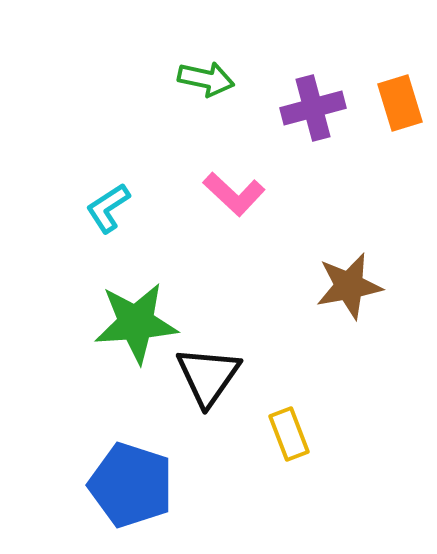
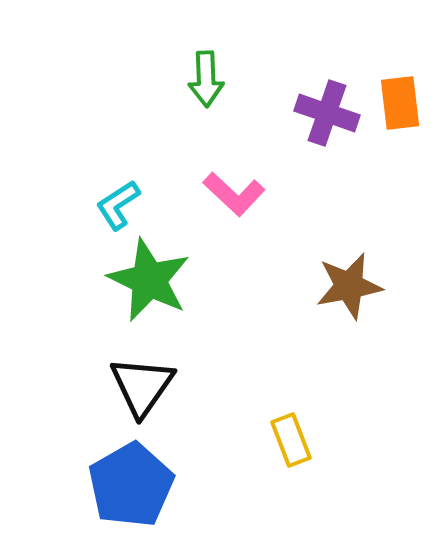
green arrow: rotated 76 degrees clockwise
orange rectangle: rotated 10 degrees clockwise
purple cross: moved 14 px right, 5 px down; rotated 34 degrees clockwise
cyan L-shape: moved 10 px right, 3 px up
green star: moved 13 px right, 43 px up; rotated 30 degrees clockwise
black triangle: moved 66 px left, 10 px down
yellow rectangle: moved 2 px right, 6 px down
blue pentagon: rotated 24 degrees clockwise
